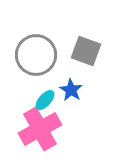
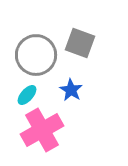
gray square: moved 6 px left, 8 px up
cyan ellipse: moved 18 px left, 5 px up
pink cross: moved 2 px right, 1 px down
